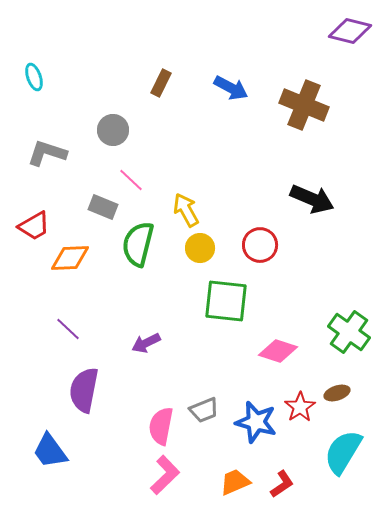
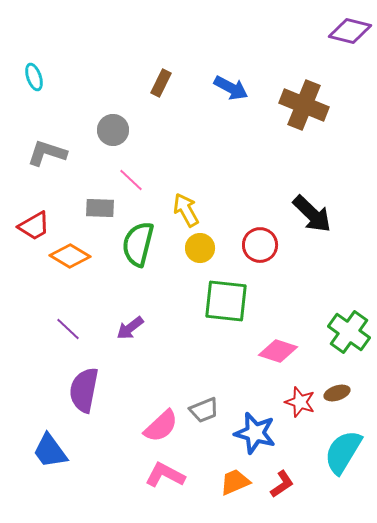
black arrow: moved 15 px down; rotated 21 degrees clockwise
gray rectangle: moved 3 px left, 1 px down; rotated 20 degrees counterclockwise
orange diamond: moved 2 px up; rotated 33 degrees clockwise
purple arrow: moved 16 px left, 15 px up; rotated 12 degrees counterclockwise
red star: moved 5 px up; rotated 20 degrees counterclockwise
blue star: moved 1 px left, 11 px down
pink semicircle: rotated 144 degrees counterclockwise
pink L-shape: rotated 108 degrees counterclockwise
